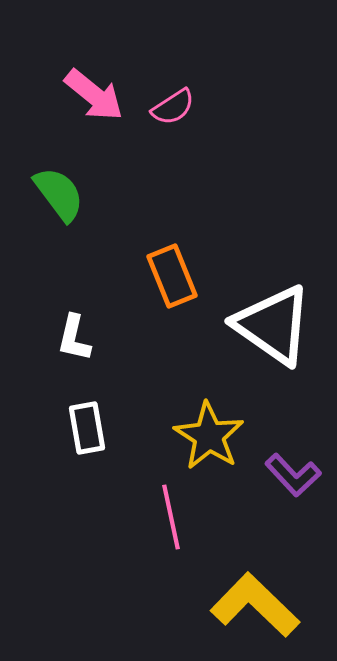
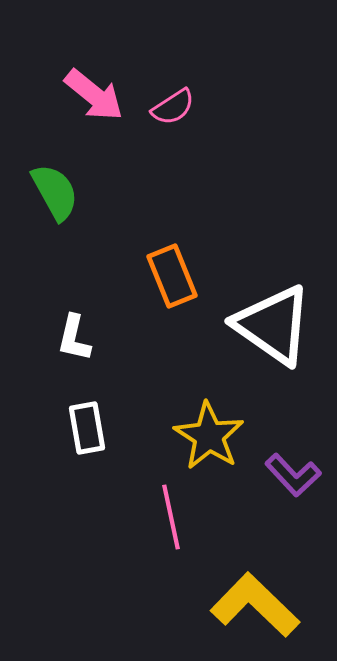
green semicircle: moved 4 px left, 2 px up; rotated 8 degrees clockwise
